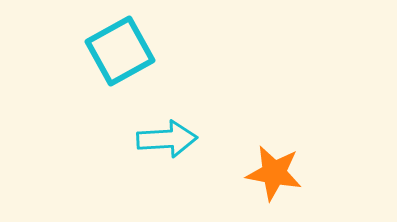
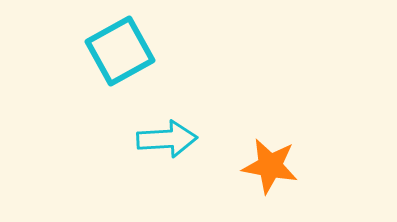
orange star: moved 4 px left, 7 px up
